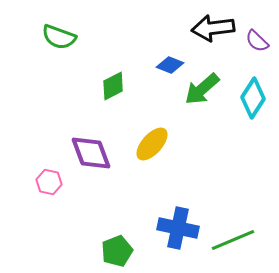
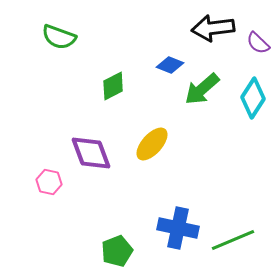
purple semicircle: moved 1 px right, 2 px down
